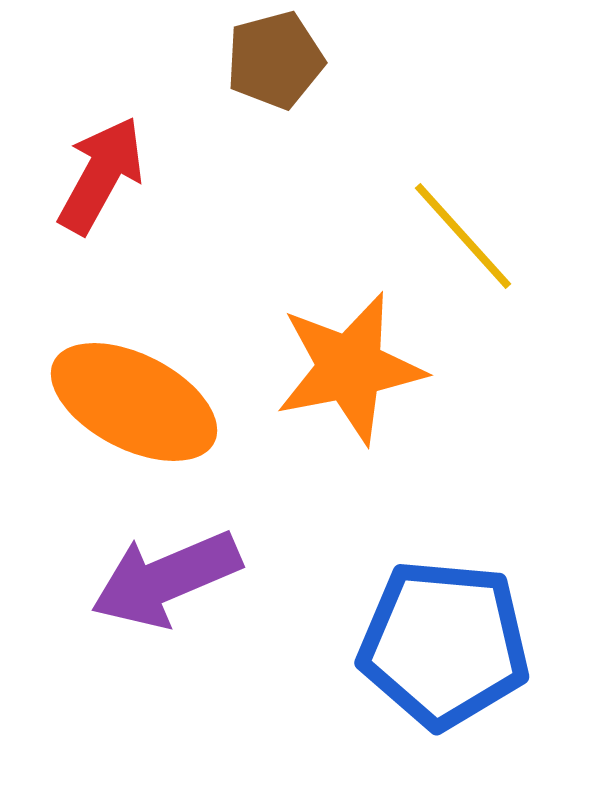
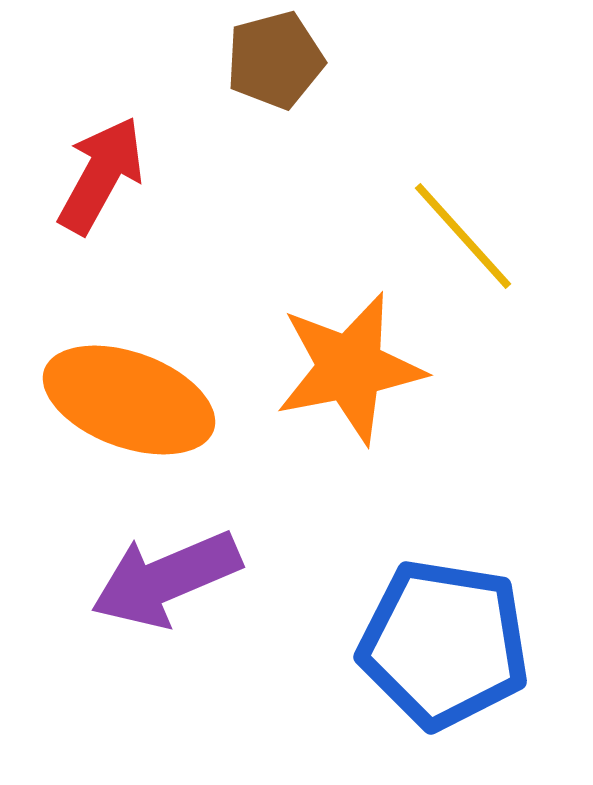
orange ellipse: moved 5 px left, 2 px up; rotated 7 degrees counterclockwise
blue pentagon: rotated 4 degrees clockwise
